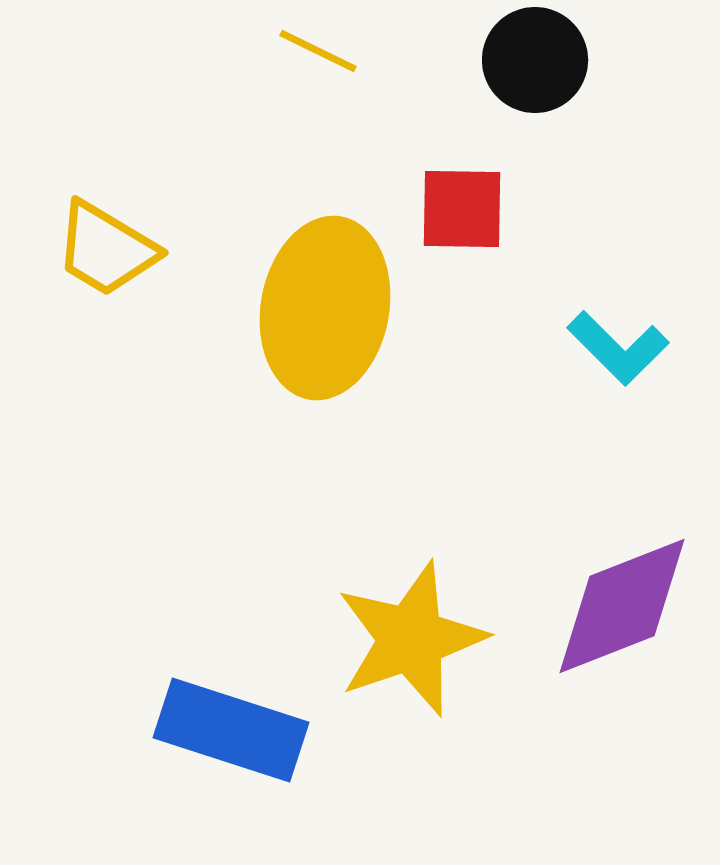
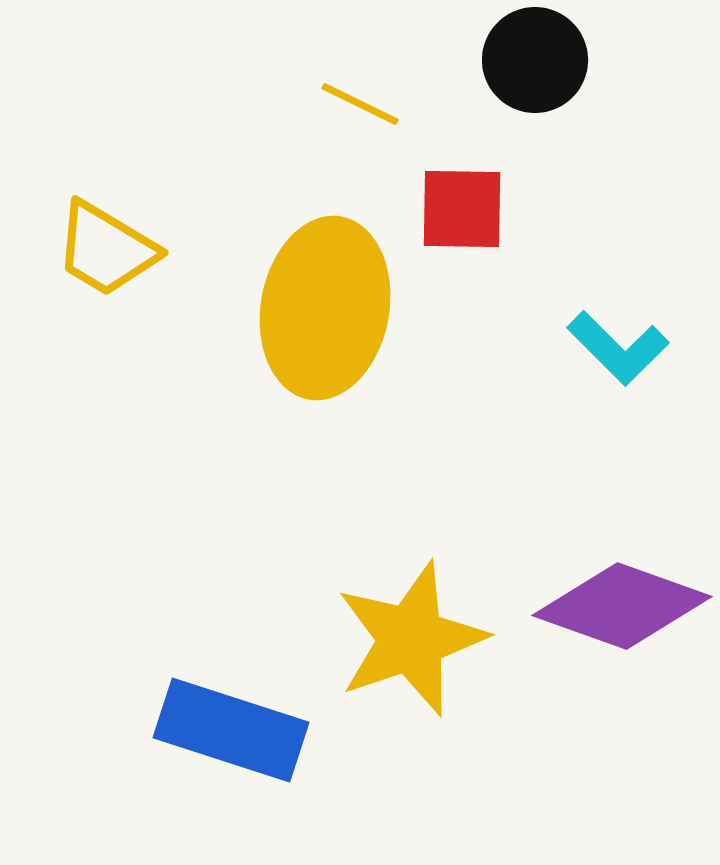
yellow line: moved 42 px right, 53 px down
purple diamond: rotated 41 degrees clockwise
